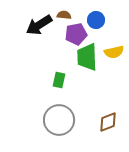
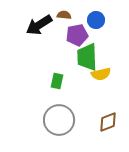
purple pentagon: moved 1 px right, 1 px down
yellow semicircle: moved 13 px left, 22 px down
green rectangle: moved 2 px left, 1 px down
